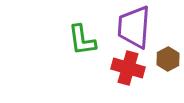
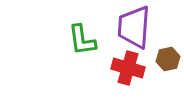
brown hexagon: rotated 15 degrees clockwise
